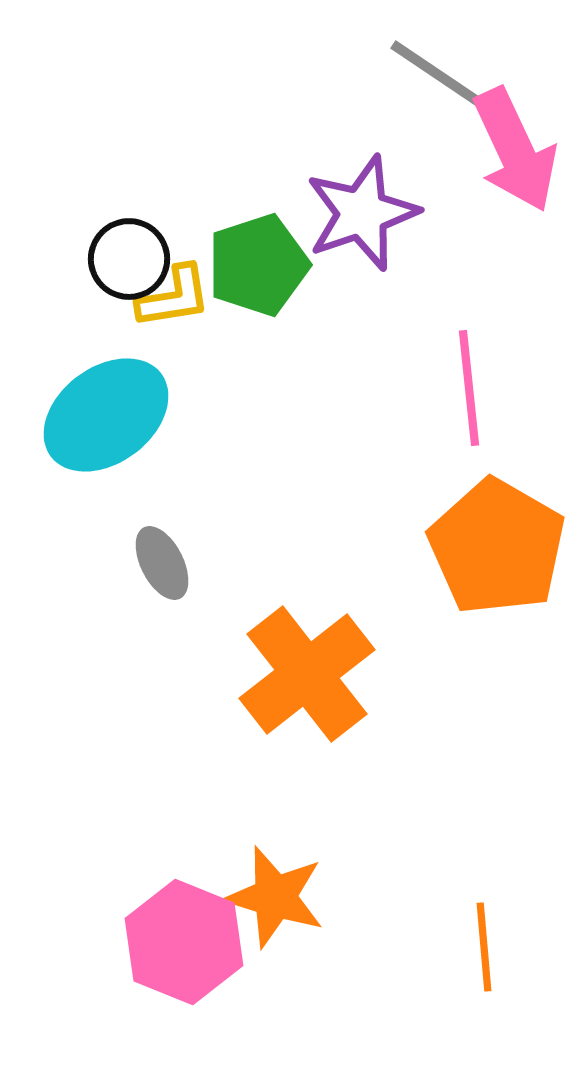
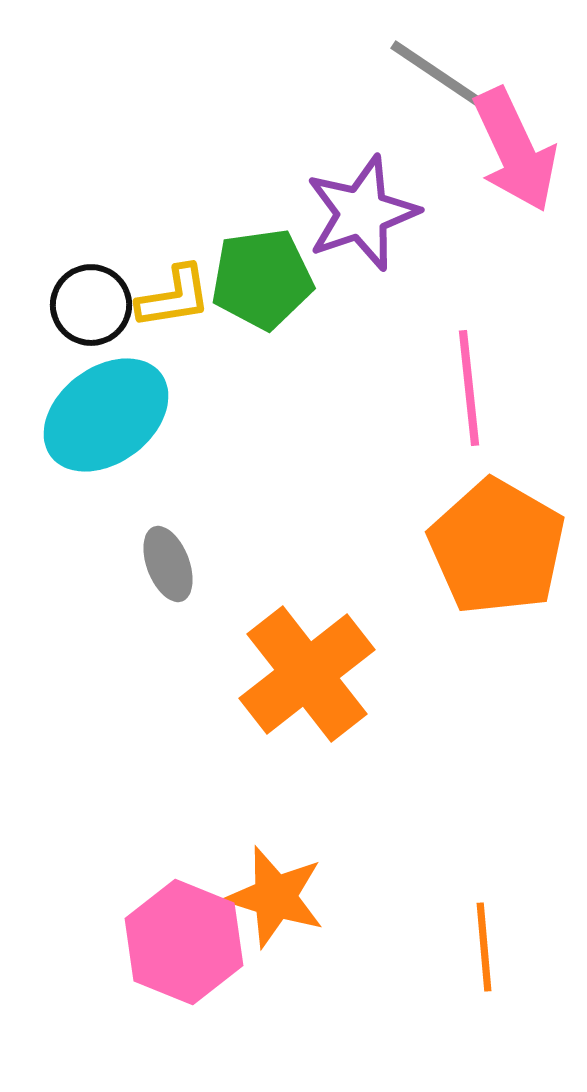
black circle: moved 38 px left, 46 px down
green pentagon: moved 4 px right, 14 px down; rotated 10 degrees clockwise
gray ellipse: moved 6 px right, 1 px down; rotated 6 degrees clockwise
